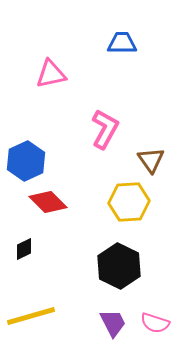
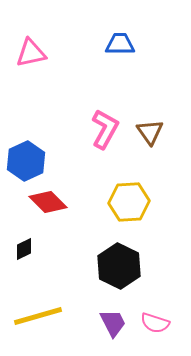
blue trapezoid: moved 2 px left, 1 px down
pink triangle: moved 20 px left, 21 px up
brown triangle: moved 1 px left, 28 px up
yellow line: moved 7 px right
